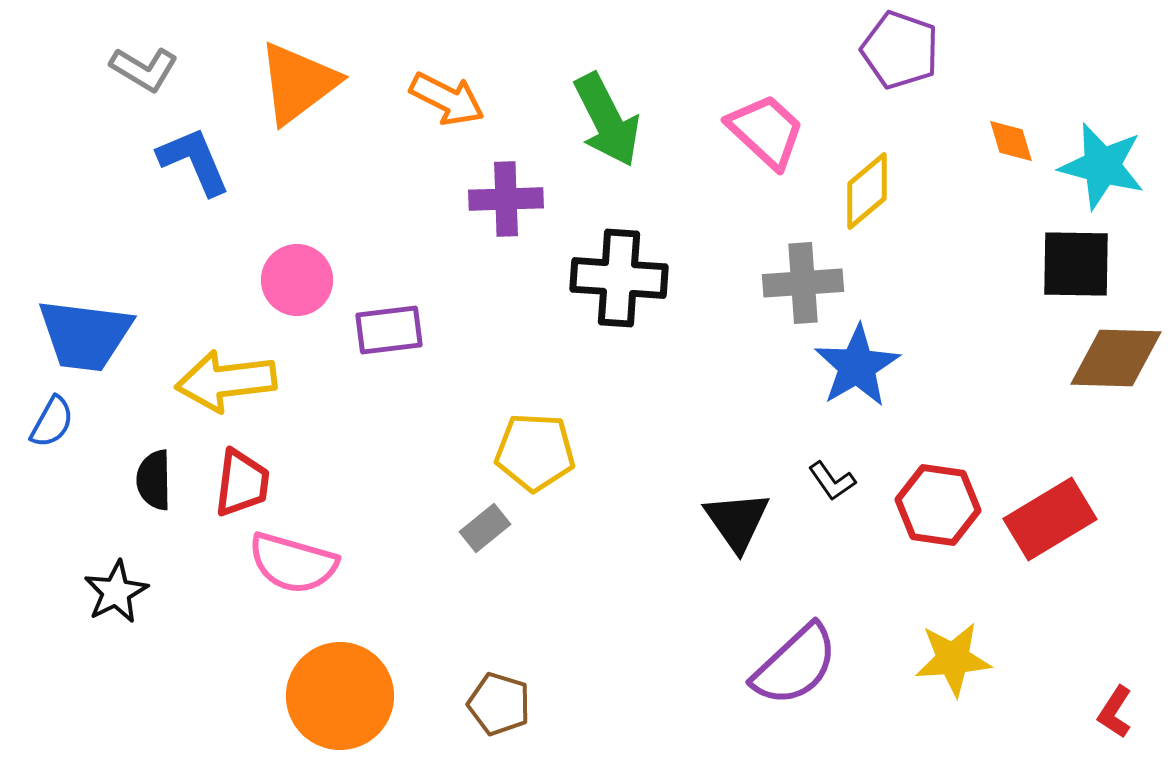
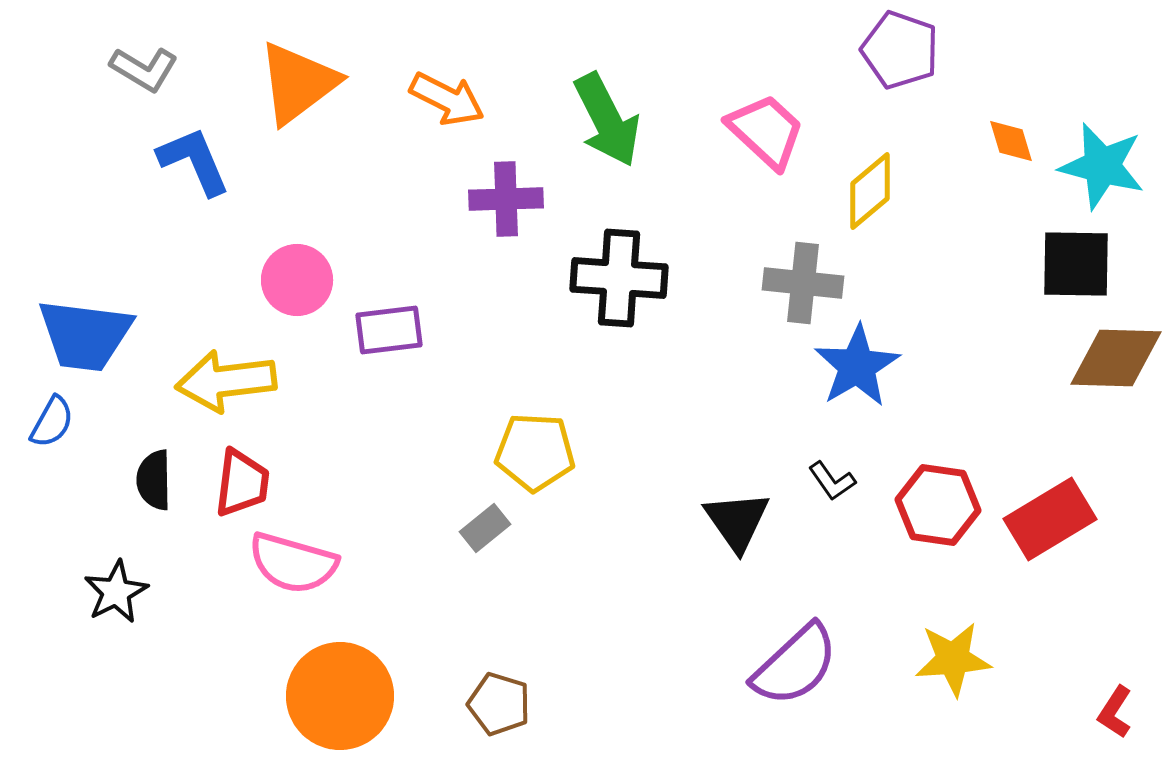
yellow diamond: moved 3 px right
gray cross: rotated 10 degrees clockwise
